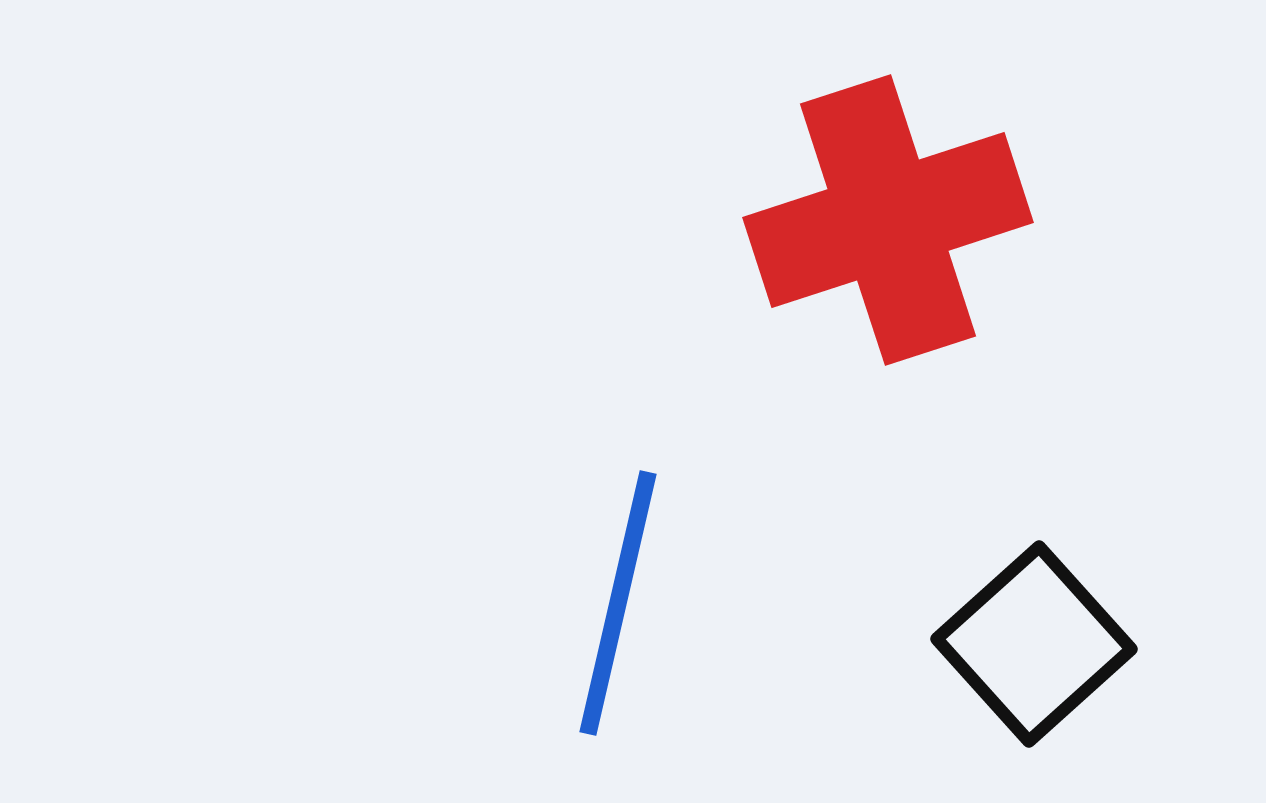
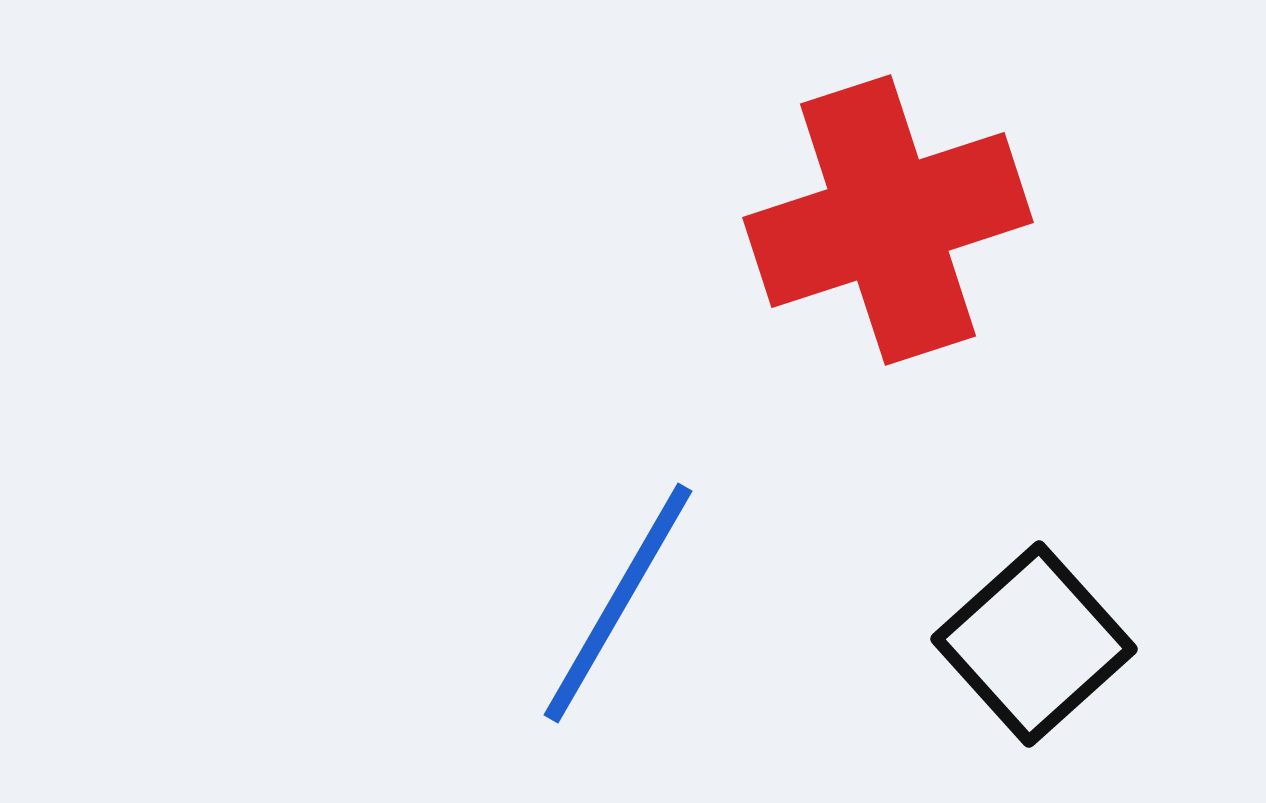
blue line: rotated 17 degrees clockwise
